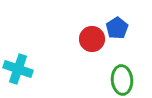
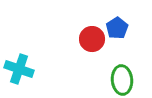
cyan cross: moved 1 px right
